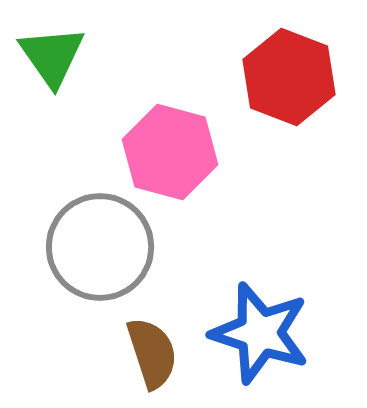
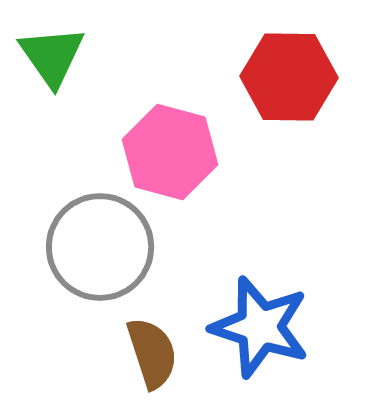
red hexagon: rotated 20 degrees counterclockwise
blue star: moved 6 px up
